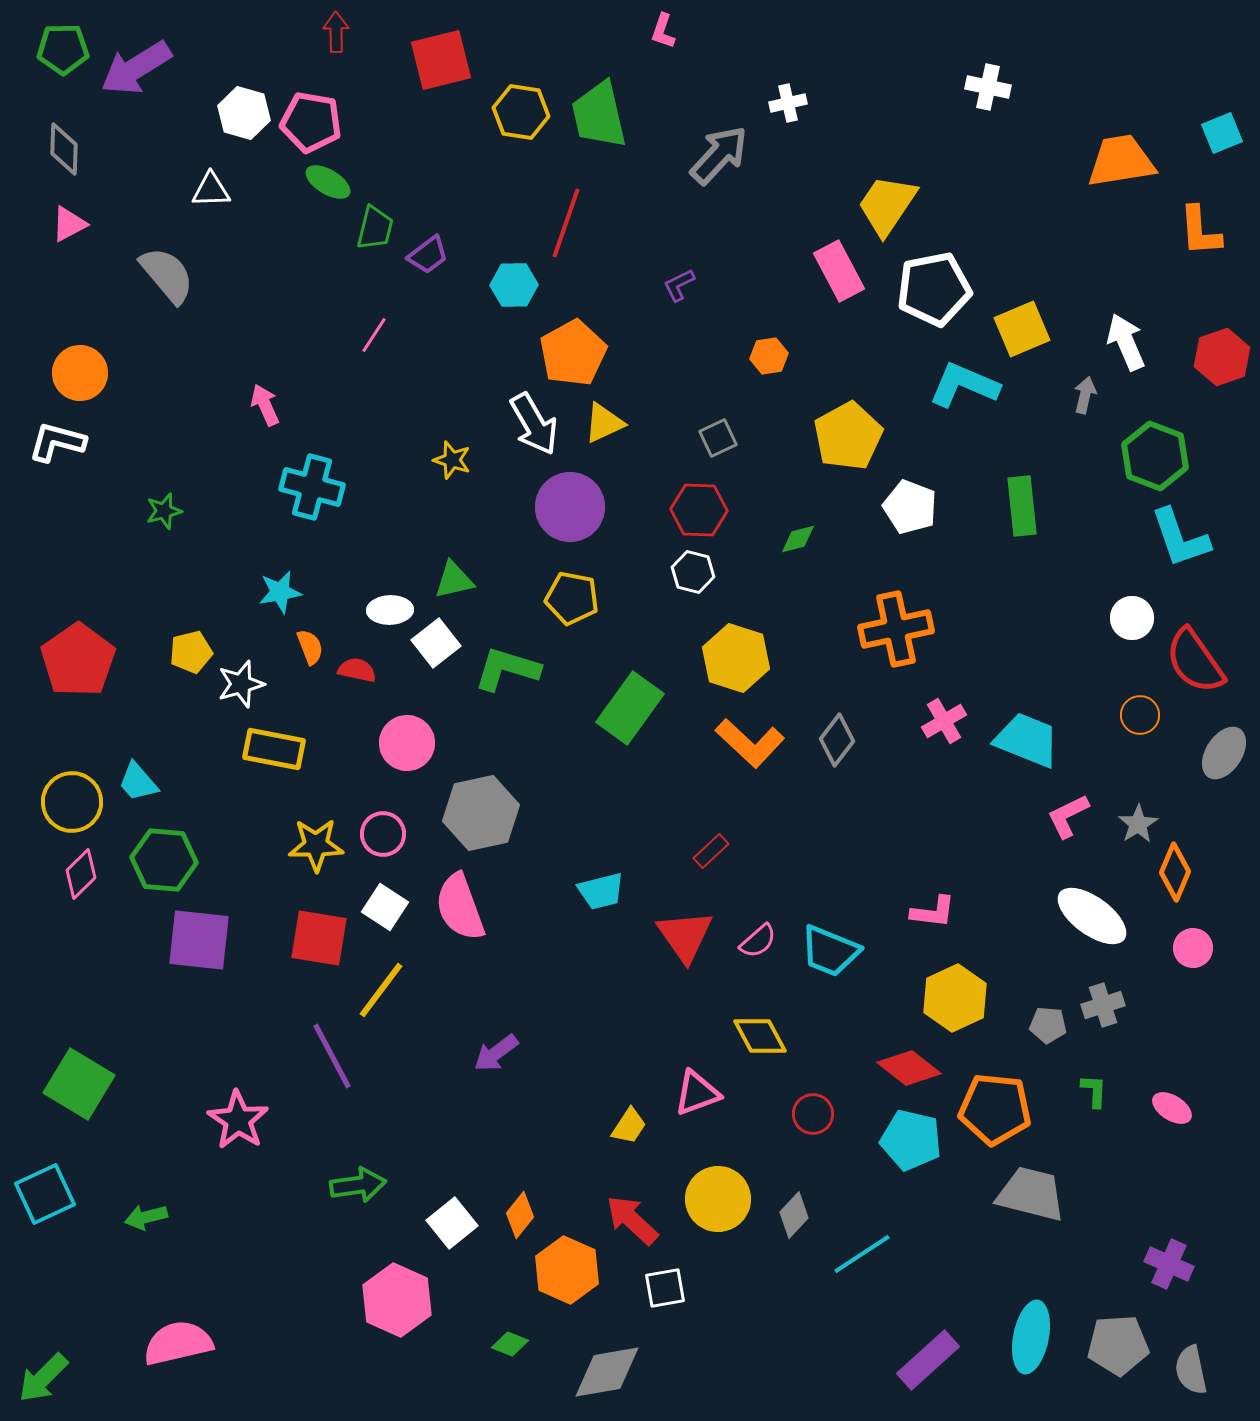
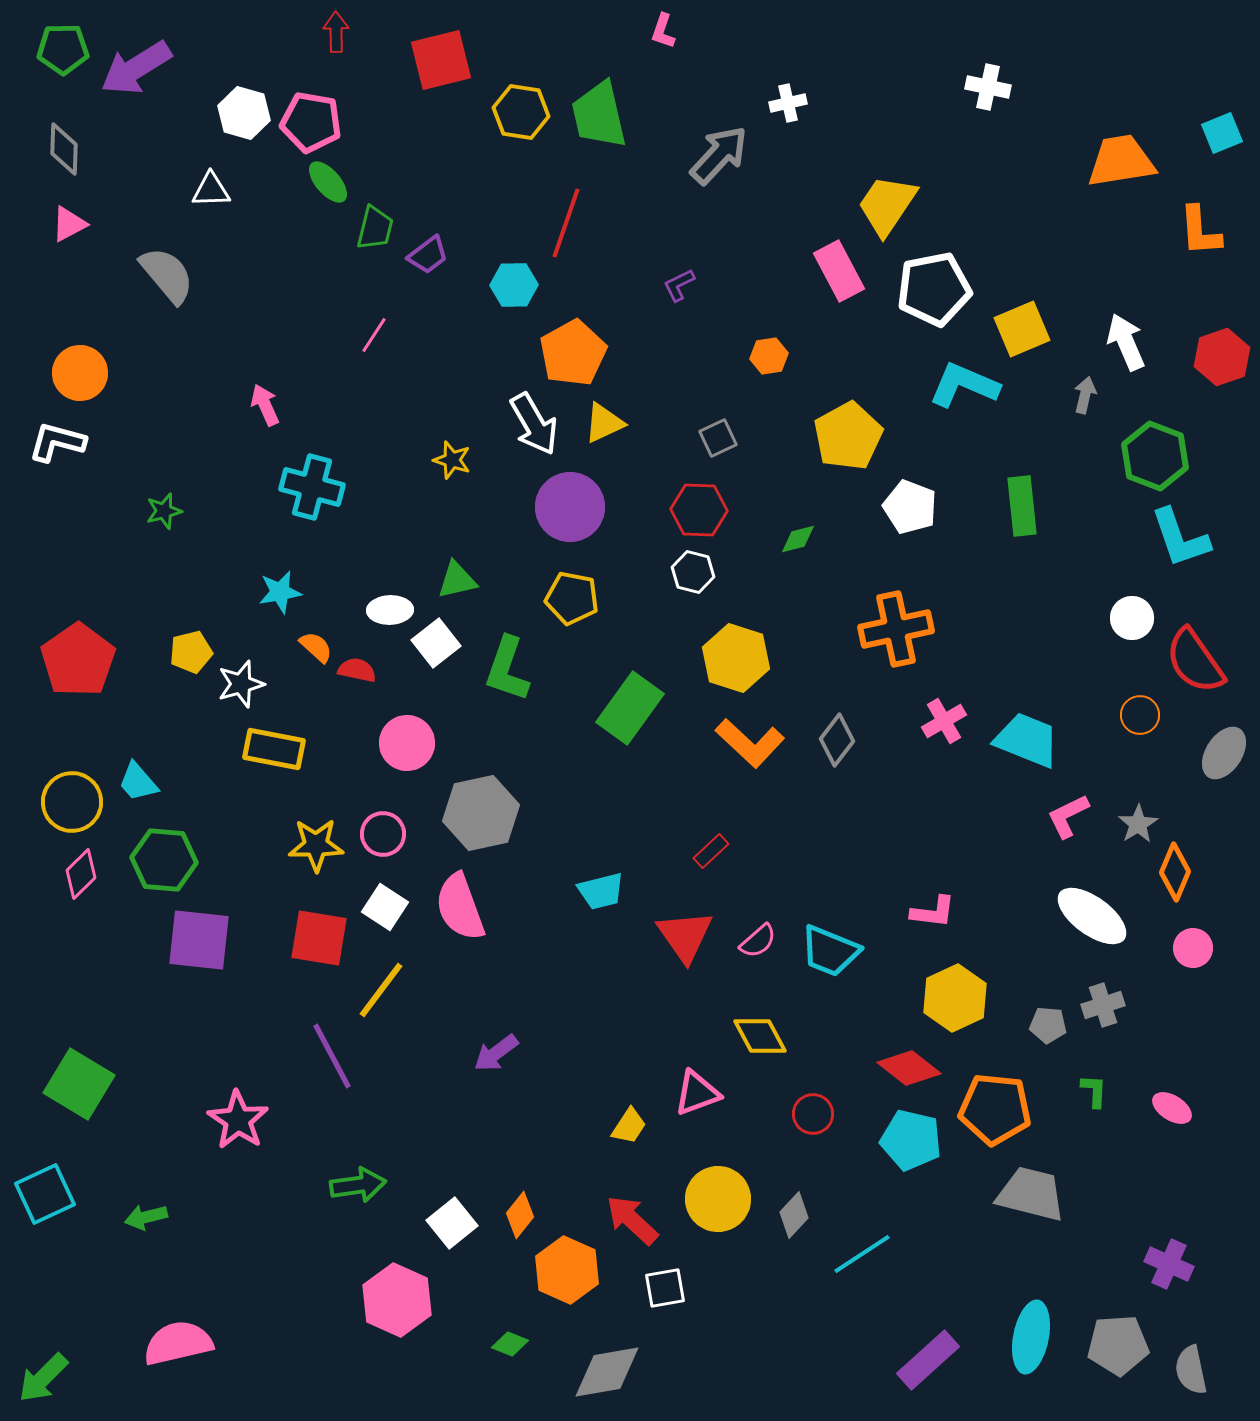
green ellipse at (328, 182): rotated 18 degrees clockwise
green triangle at (454, 580): moved 3 px right
orange semicircle at (310, 647): moved 6 px right; rotated 27 degrees counterclockwise
green L-shape at (507, 669): rotated 88 degrees counterclockwise
